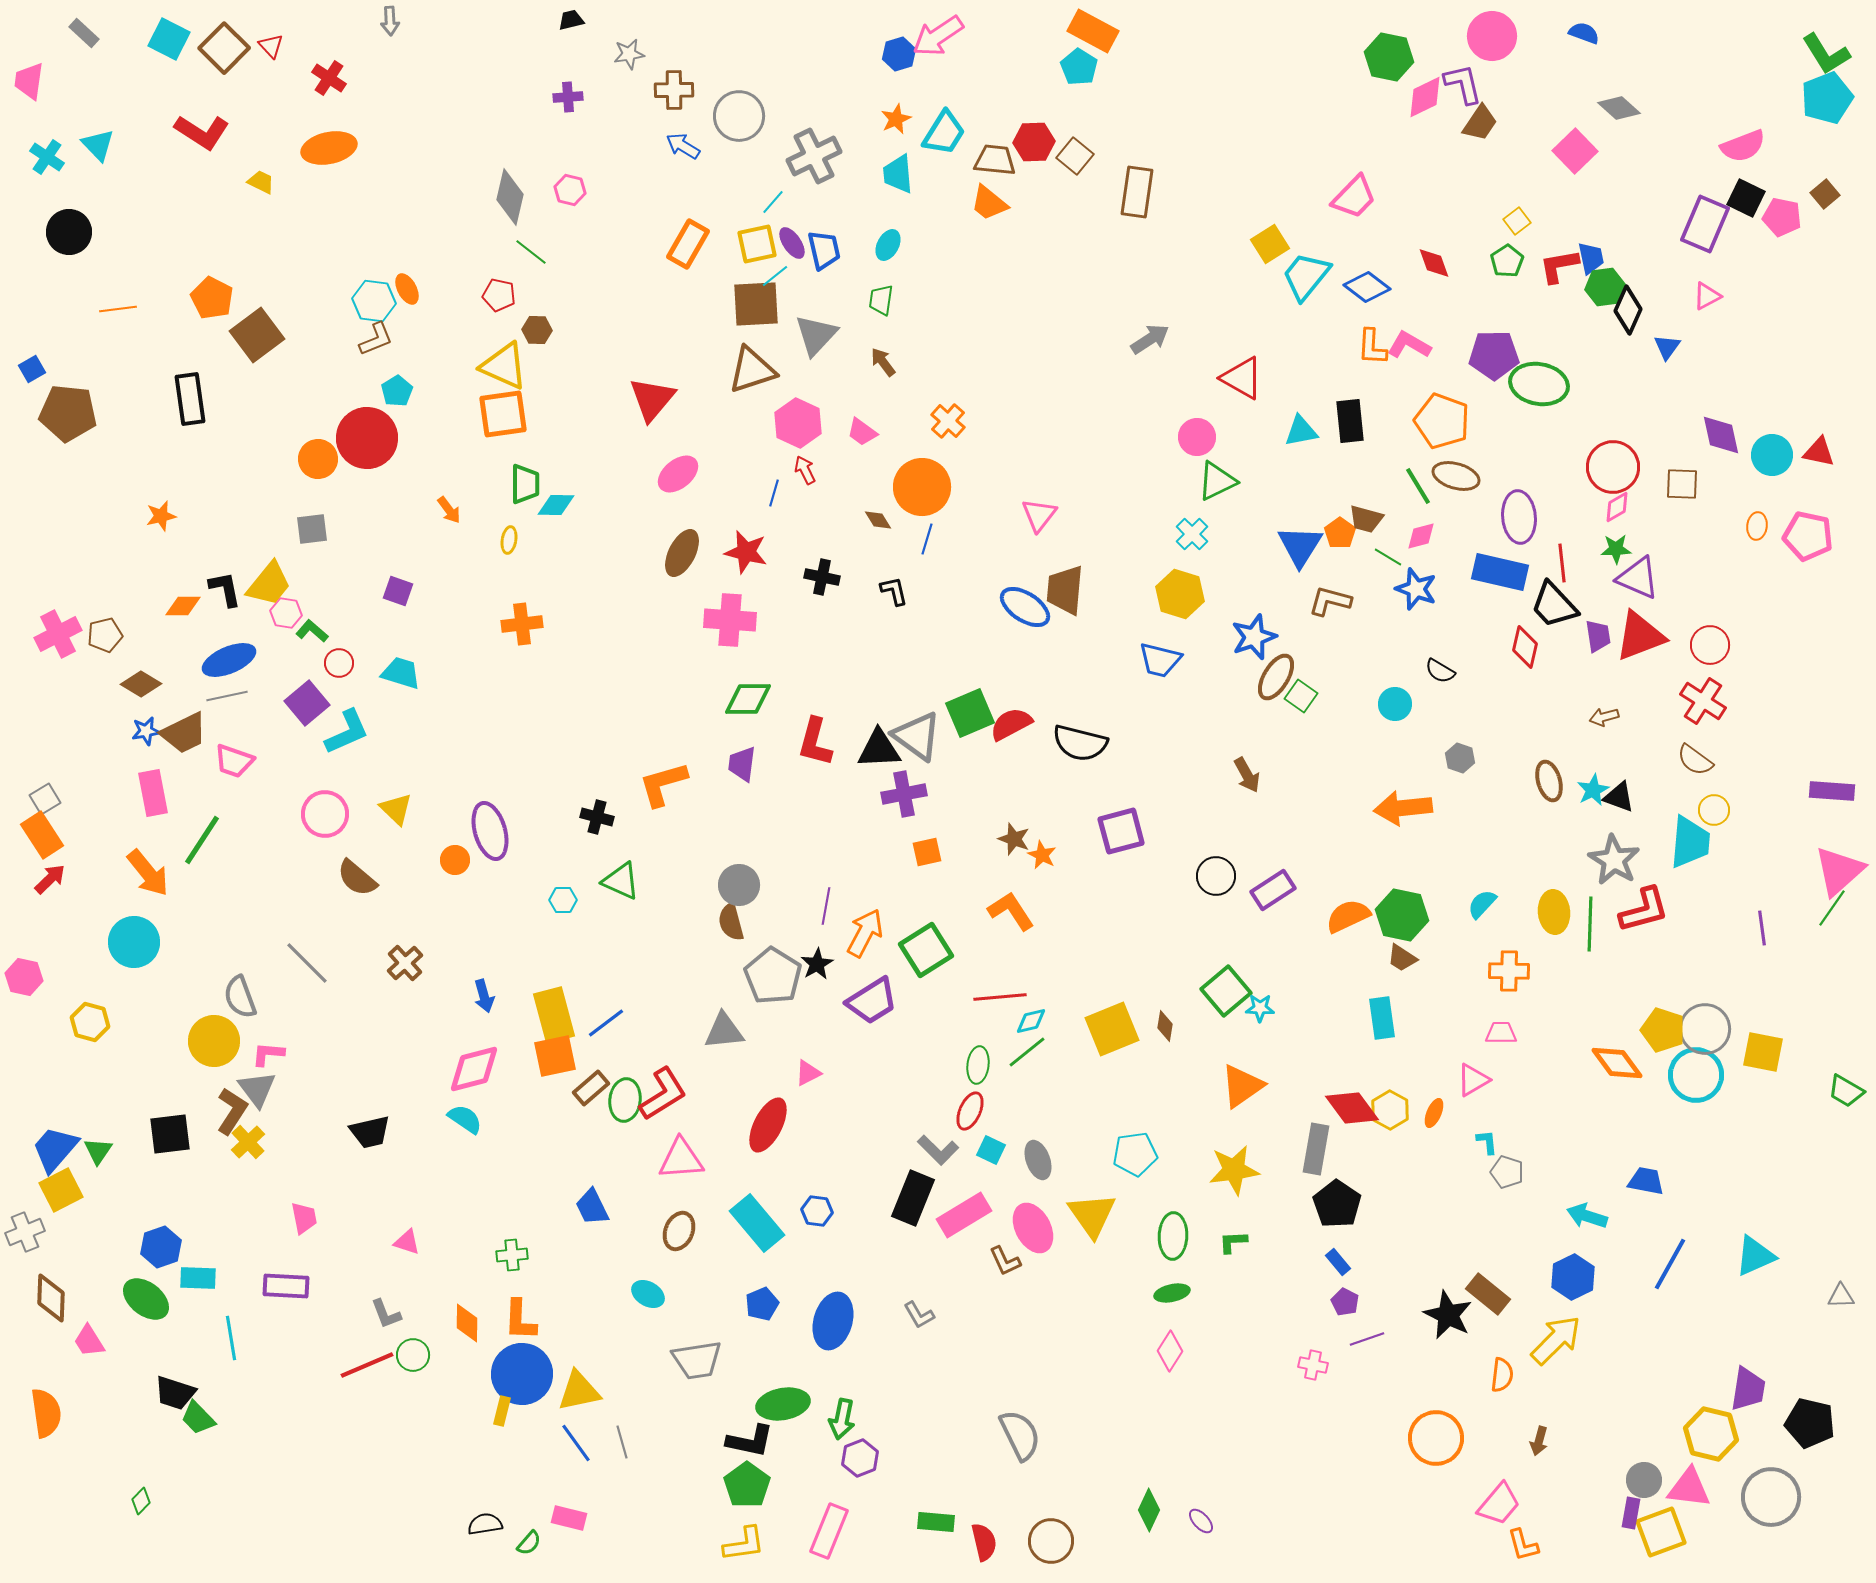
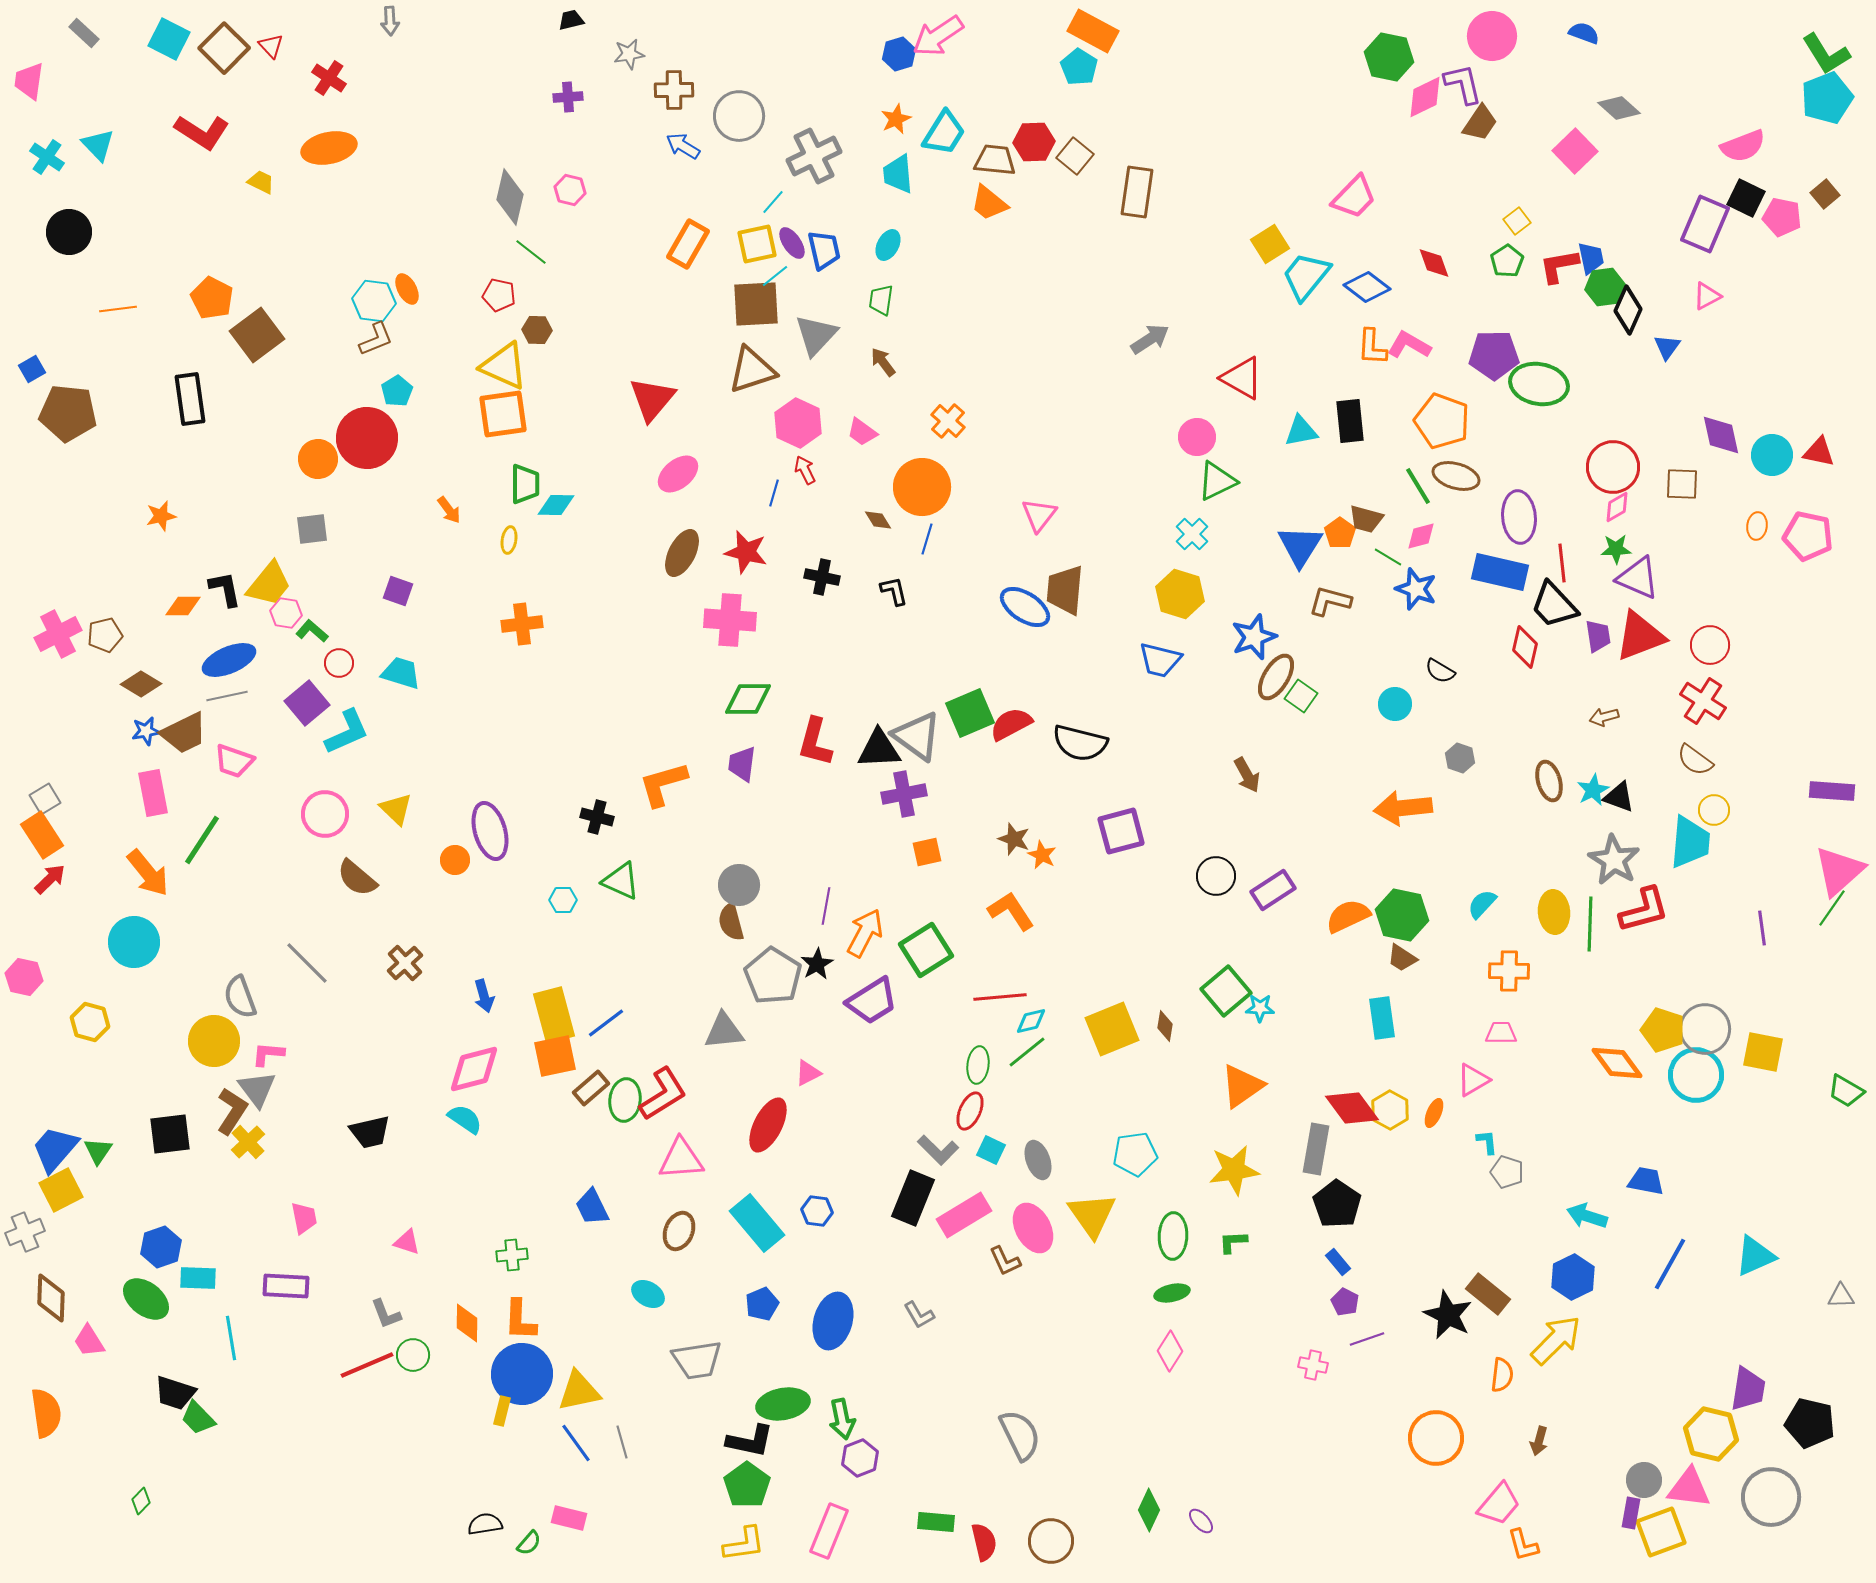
green arrow at (842, 1419): rotated 24 degrees counterclockwise
